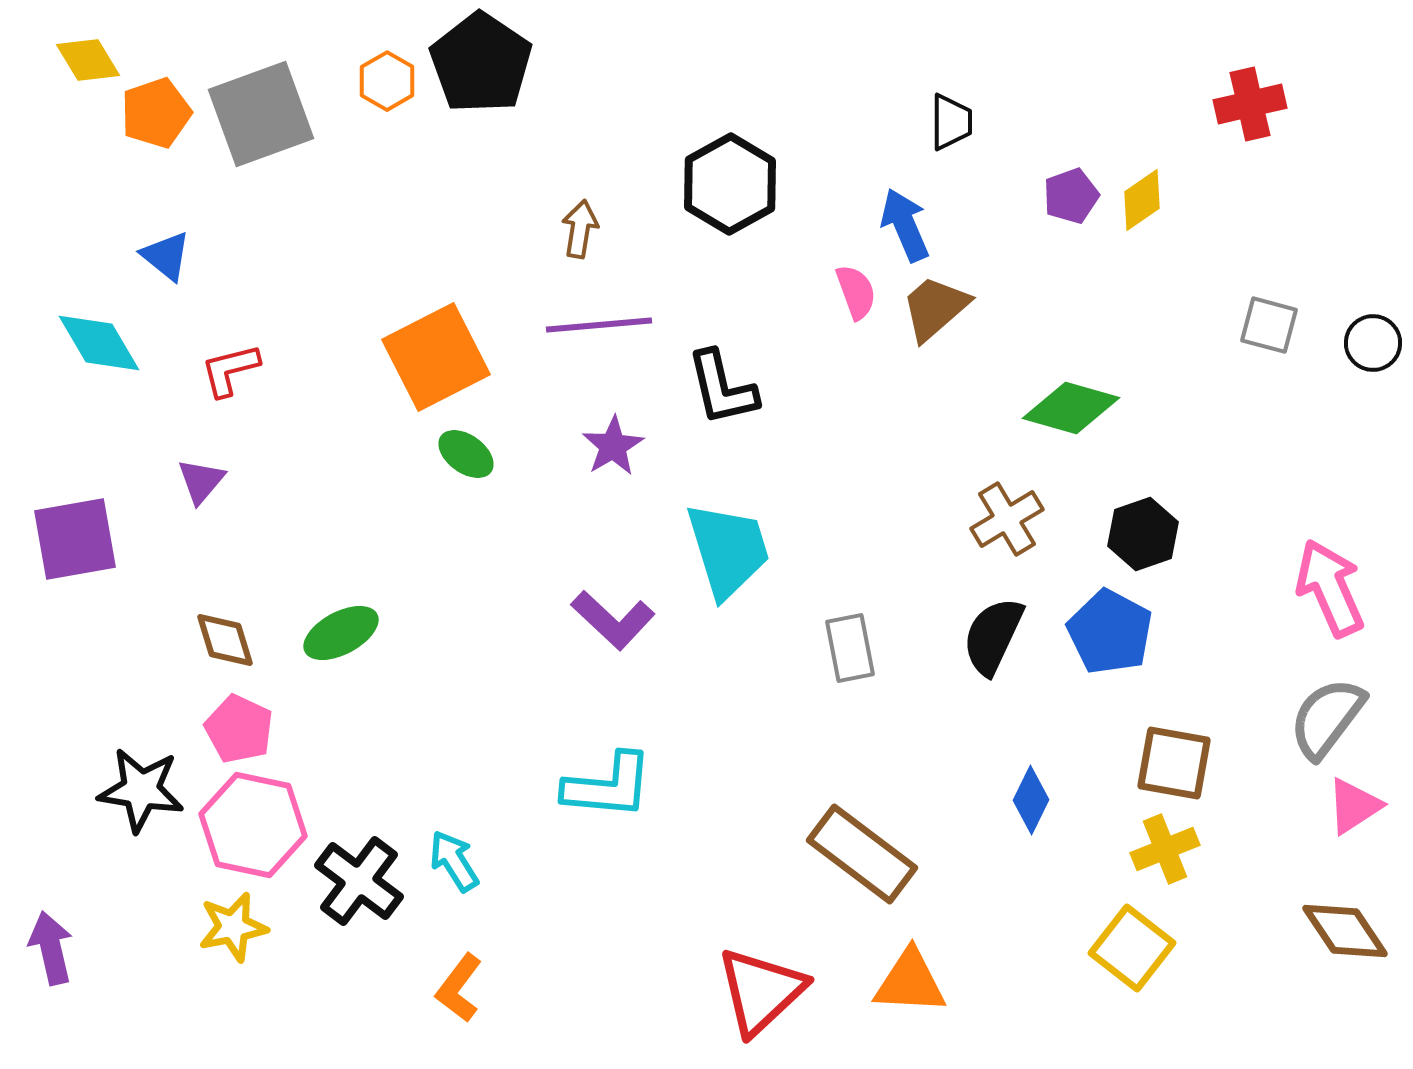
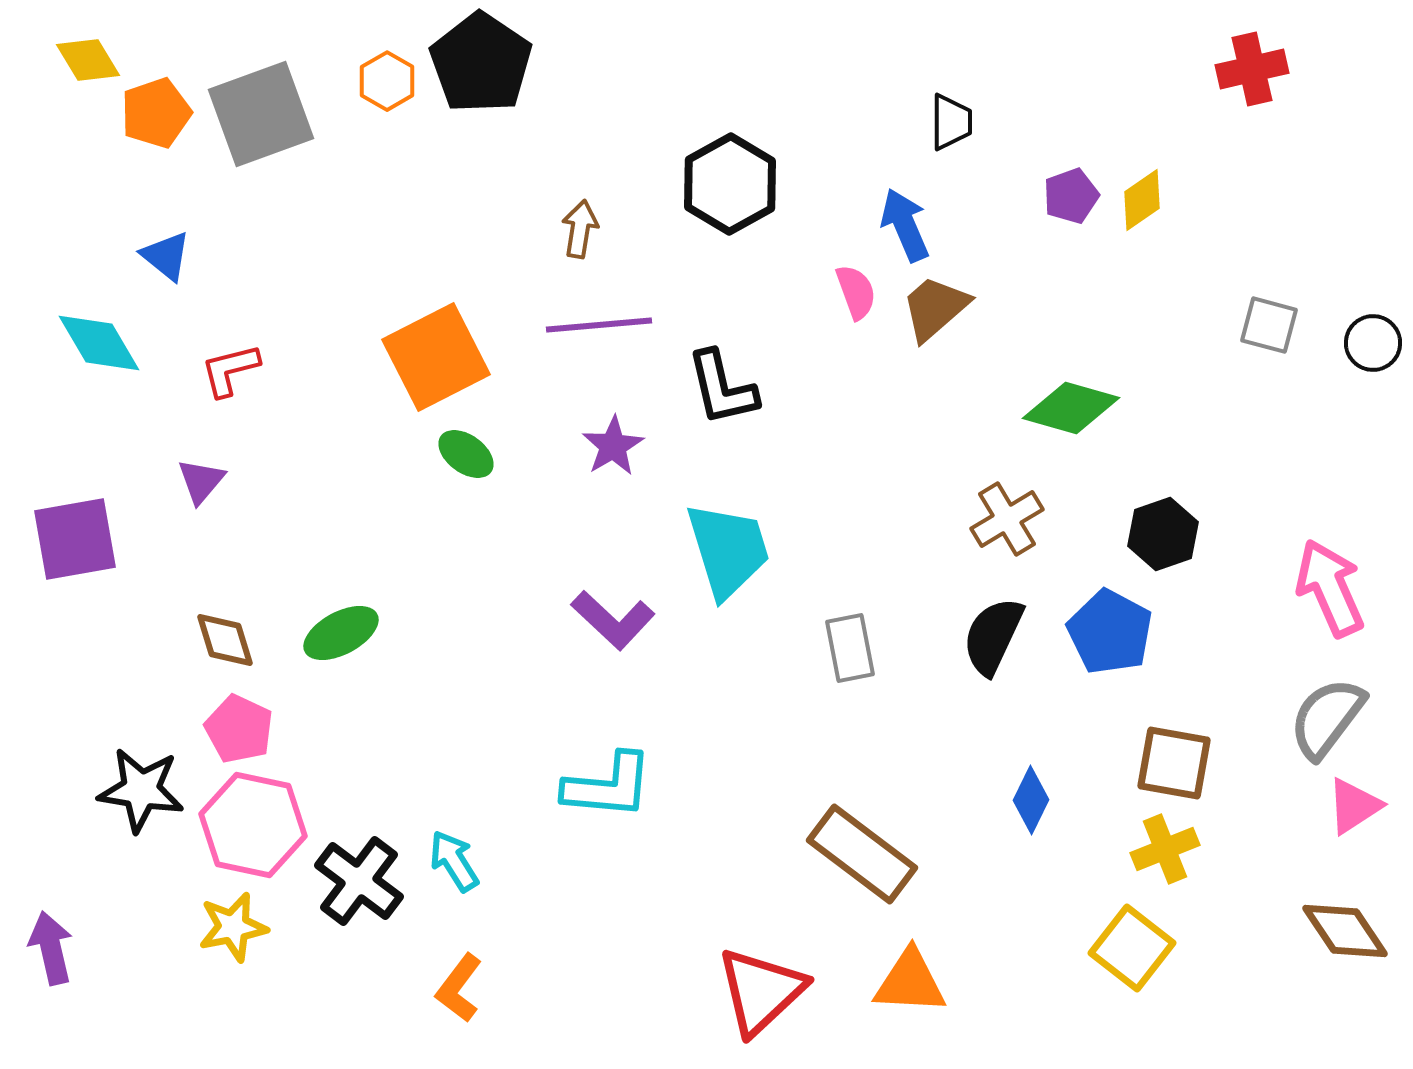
red cross at (1250, 104): moved 2 px right, 35 px up
black hexagon at (1143, 534): moved 20 px right
